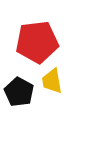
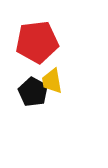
black pentagon: moved 14 px right
